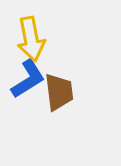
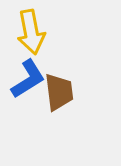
yellow arrow: moved 7 px up
